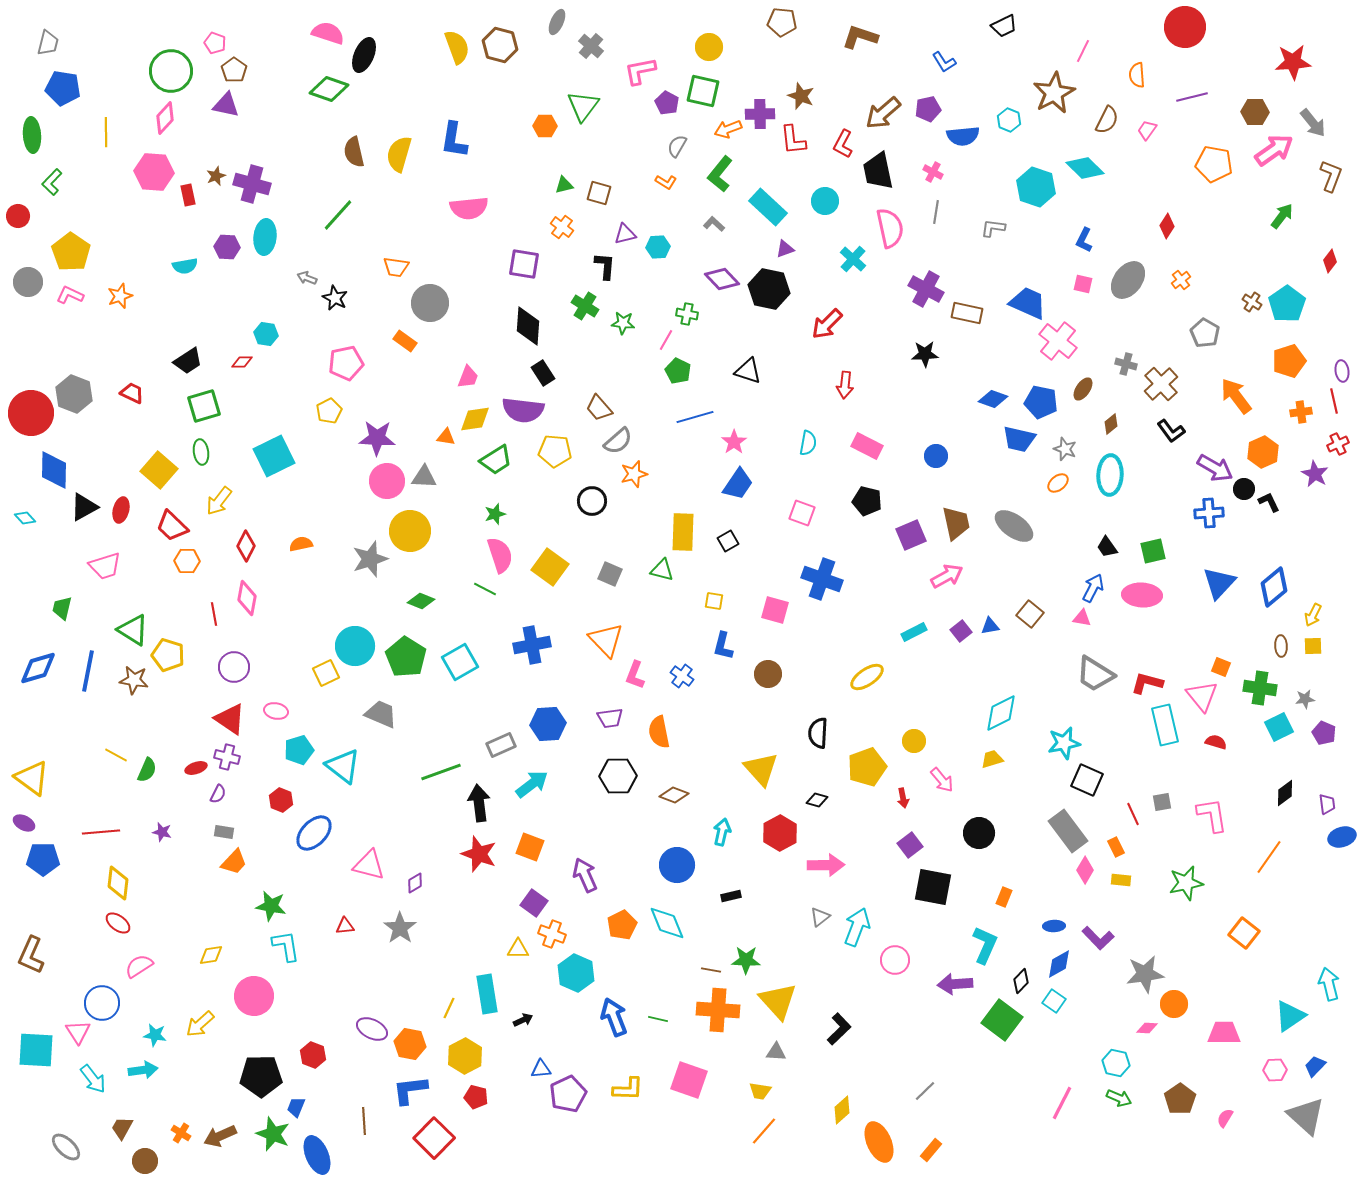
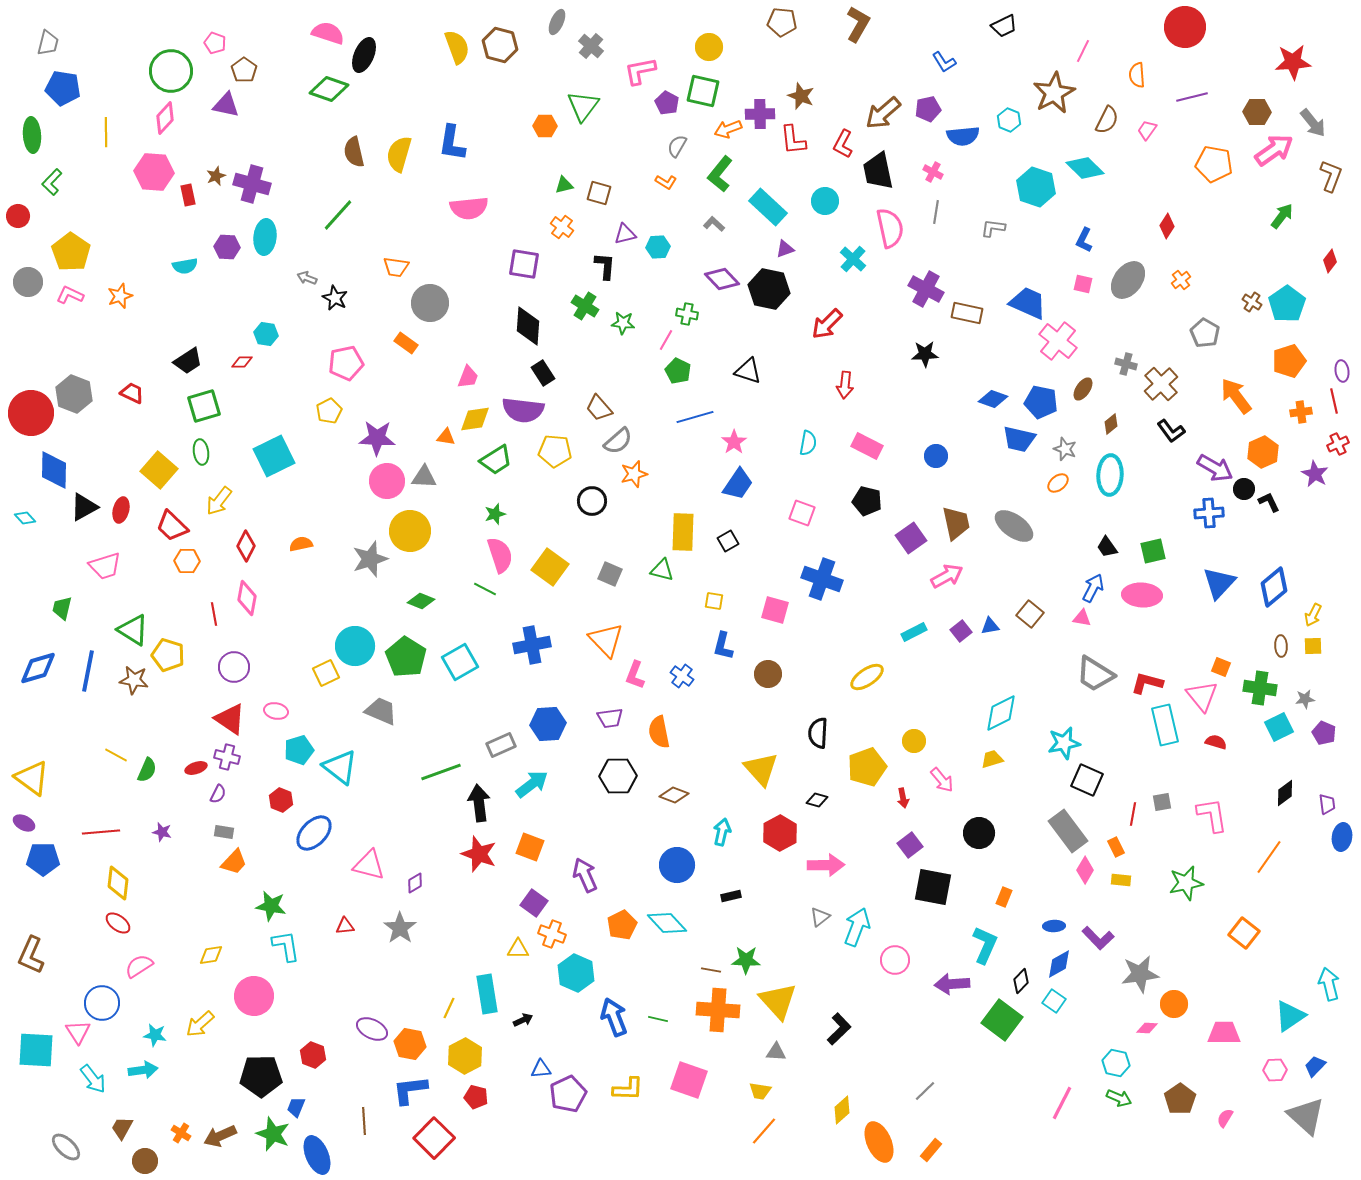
brown L-shape at (860, 37): moved 2 px left, 13 px up; rotated 102 degrees clockwise
brown pentagon at (234, 70): moved 10 px right
brown hexagon at (1255, 112): moved 2 px right
blue L-shape at (454, 140): moved 2 px left, 3 px down
orange rectangle at (405, 341): moved 1 px right, 2 px down
purple square at (911, 535): moved 3 px down; rotated 12 degrees counterclockwise
gray trapezoid at (381, 714): moved 3 px up
cyan triangle at (343, 766): moved 3 px left, 1 px down
red line at (1133, 814): rotated 35 degrees clockwise
blue ellipse at (1342, 837): rotated 64 degrees counterclockwise
cyan diamond at (667, 923): rotated 21 degrees counterclockwise
gray star at (1145, 974): moved 5 px left
purple arrow at (955, 984): moved 3 px left
